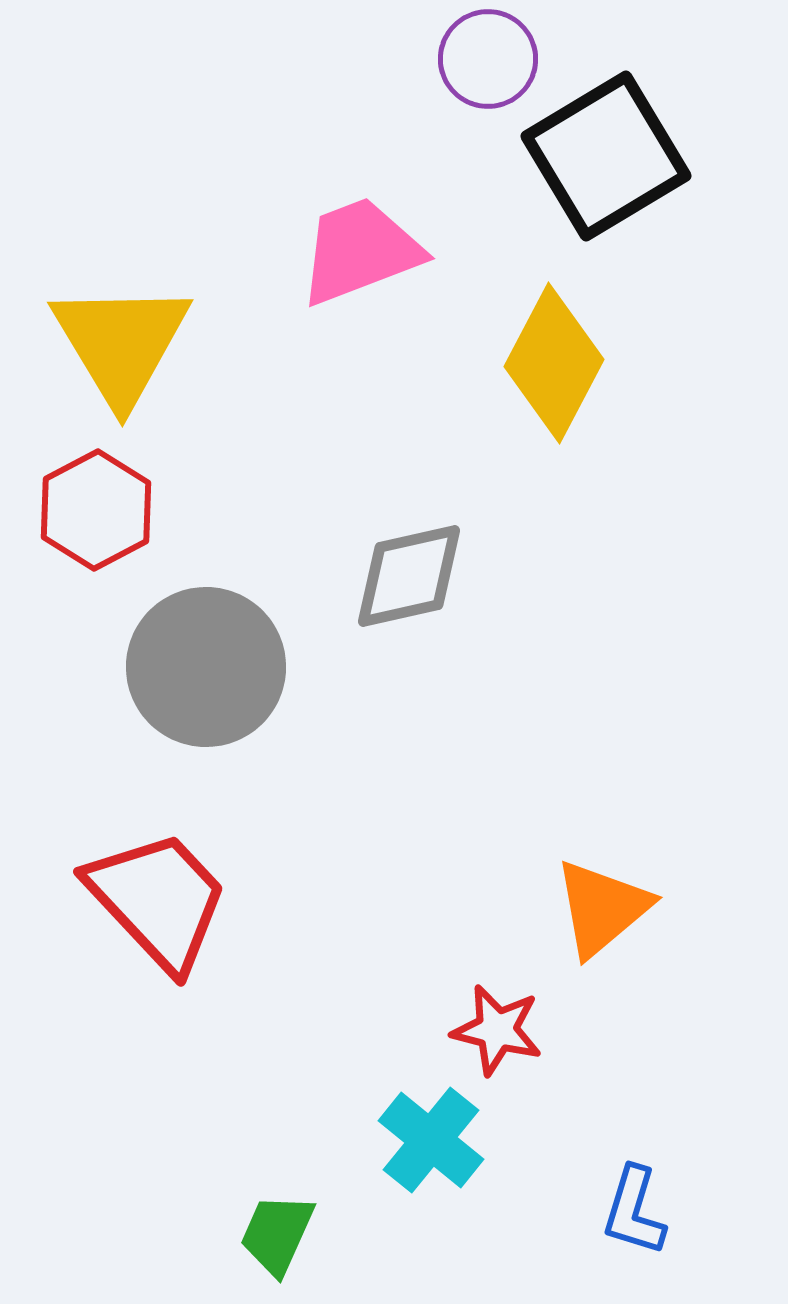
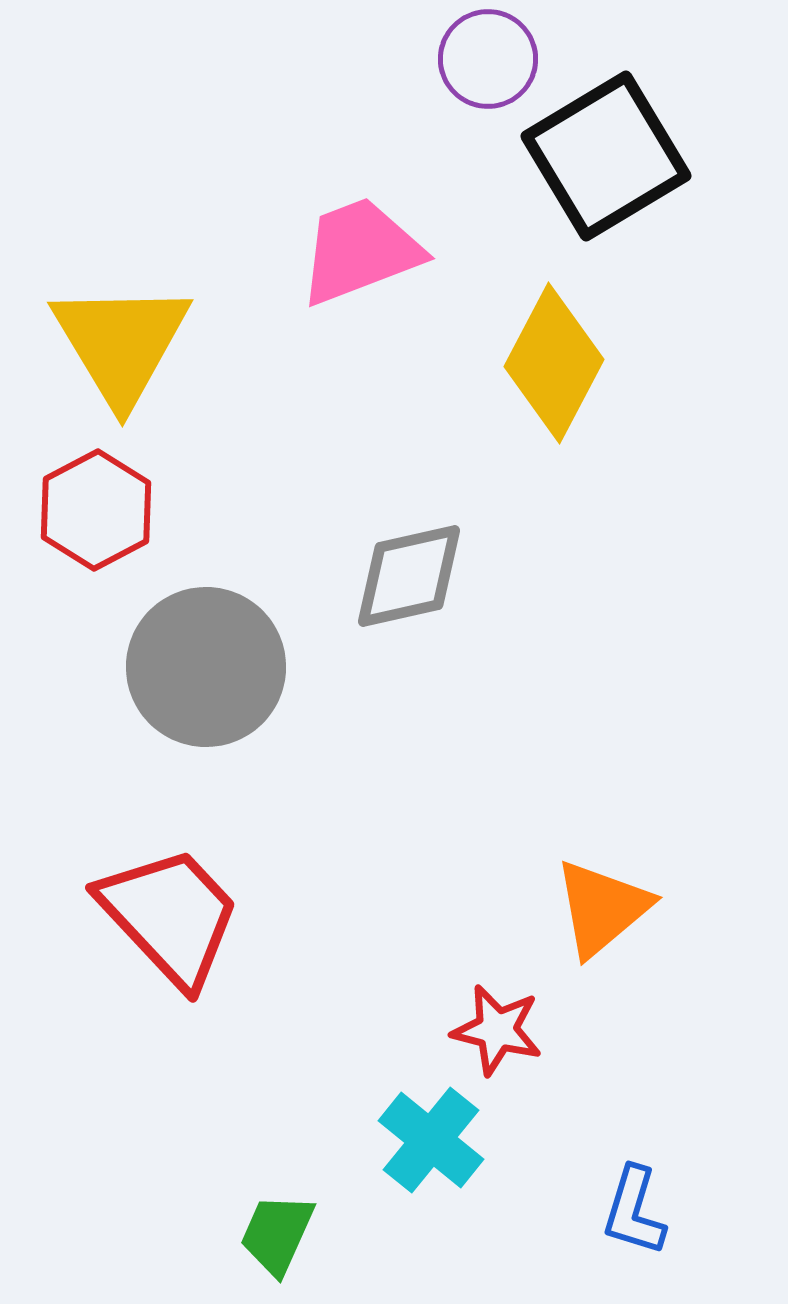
red trapezoid: moved 12 px right, 16 px down
